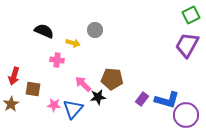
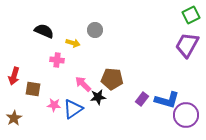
brown star: moved 3 px right, 14 px down
blue triangle: rotated 15 degrees clockwise
